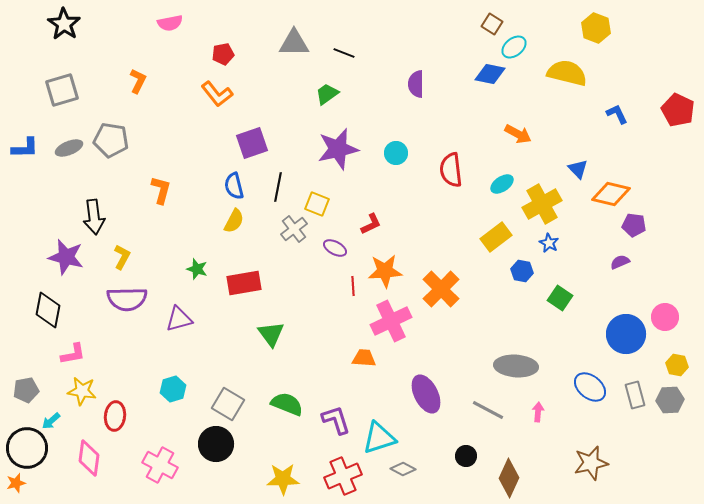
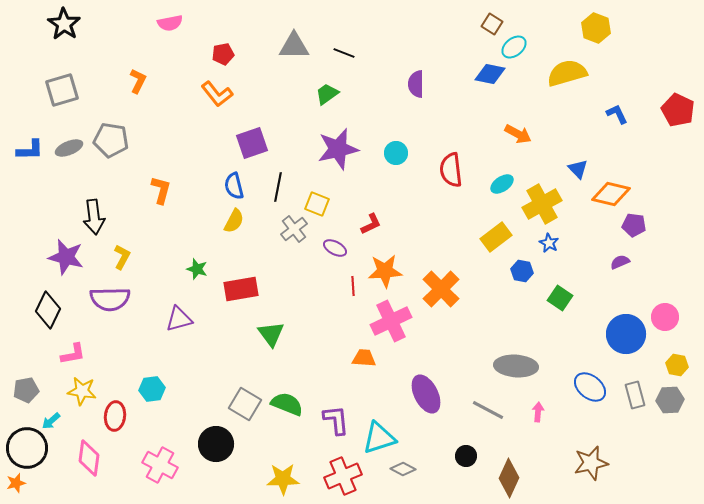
gray triangle at (294, 43): moved 3 px down
yellow semicircle at (567, 73): rotated 30 degrees counterclockwise
blue L-shape at (25, 148): moved 5 px right, 2 px down
red rectangle at (244, 283): moved 3 px left, 6 px down
purple semicircle at (127, 299): moved 17 px left
black diamond at (48, 310): rotated 15 degrees clockwise
cyan hexagon at (173, 389): moved 21 px left; rotated 10 degrees clockwise
gray square at (228, 404): moved 17 px right
purple L-shape at (336, 420): rotated 12 degrees clockwise
